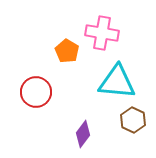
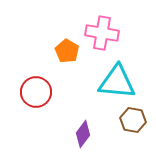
brown hexagon: rotated 15 degrees counterclockwise
